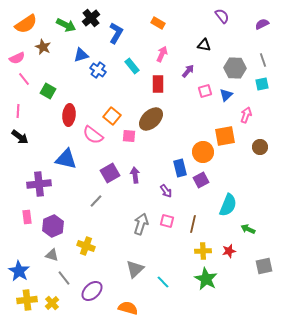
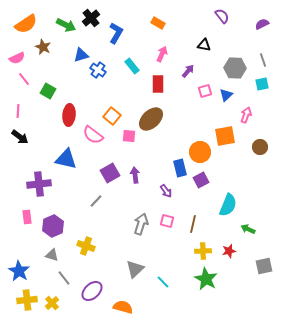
orange circle at (203, 152): moved 3 px left
orange semicircle at (128, 308): moved 5 px left, 1 px up
